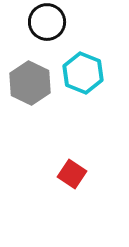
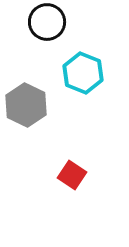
gray hexagon: moved 4 px left, 22 px down
red square: moved 1 px down
